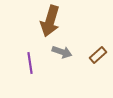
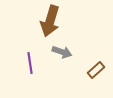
brown rectangle: moved 2 px left, 15 px down
